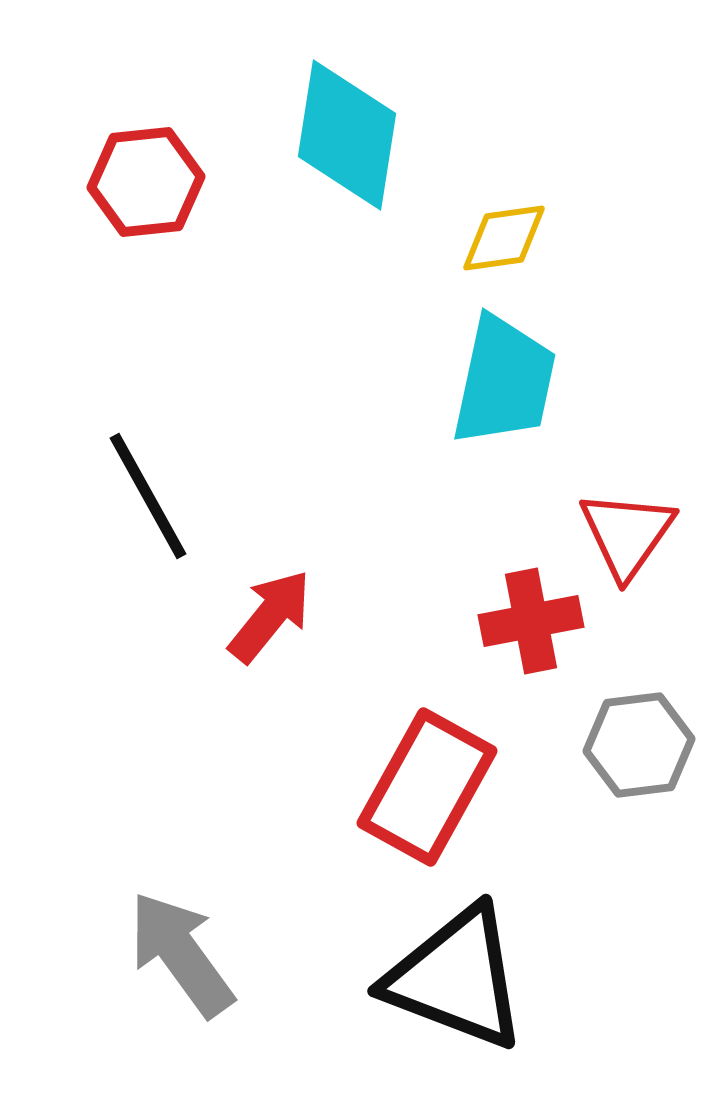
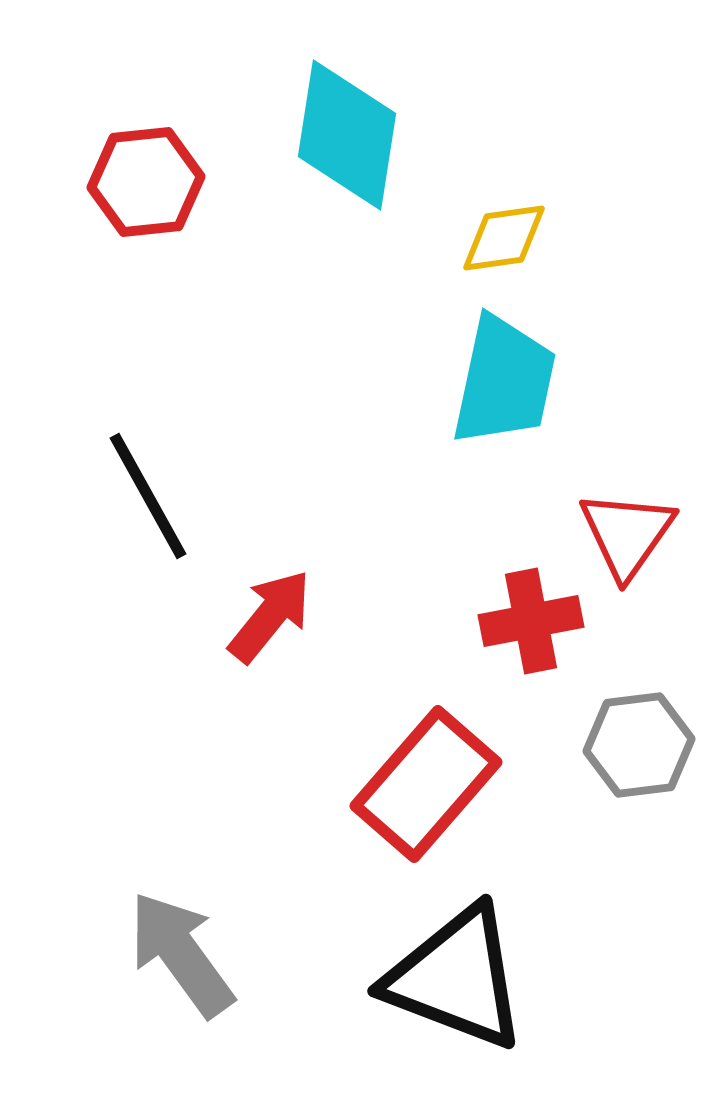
red rectangle: moved 1 px left, 3 px up; rotated 12 degrees clockwise
